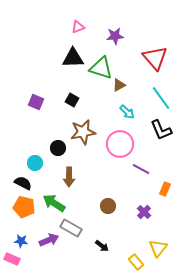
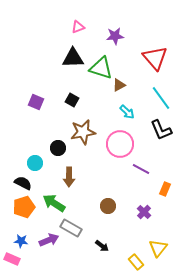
orange pentagon: rotated 30 degrees counterclockwise
